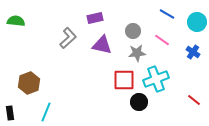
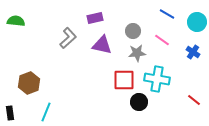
cyan cross: moved 1 px right; rotated 30 degrees clockwise
